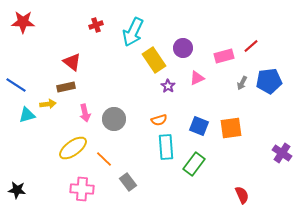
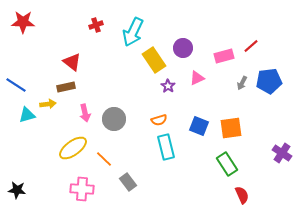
cyan rectangle: rotated 10 degrees counterclockwise
green rectangle: moved 33 px right; rotated 70 degrees counterclockwise
